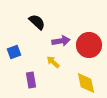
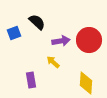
red circle: moved 5 px up
blue square: moved 19 px up
yellow diamond: rotated 15 degrees clockwise
